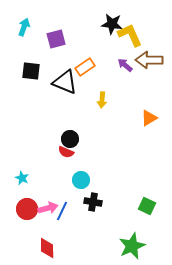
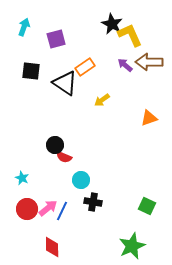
black star: rotated 20 degrees clockwise
brown arrow: moved 2 px down
black triangle: moved 1 px down; rotated 12 degrees clockwise
yellow arrow: rotated 49 degrees clockwise
orange triangle: rotated 12 degrees clockwise
black circle: moved 15 px left, 6 px down
red semicircle: moved 2 px left, 5 px down
pink arrow: rotated 24 degrees counterclockwise
red diamond: moved 5 px right, 1 px up
